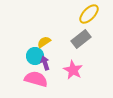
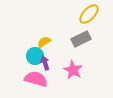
gray rectangle: rotated 12 degrees clockwise
